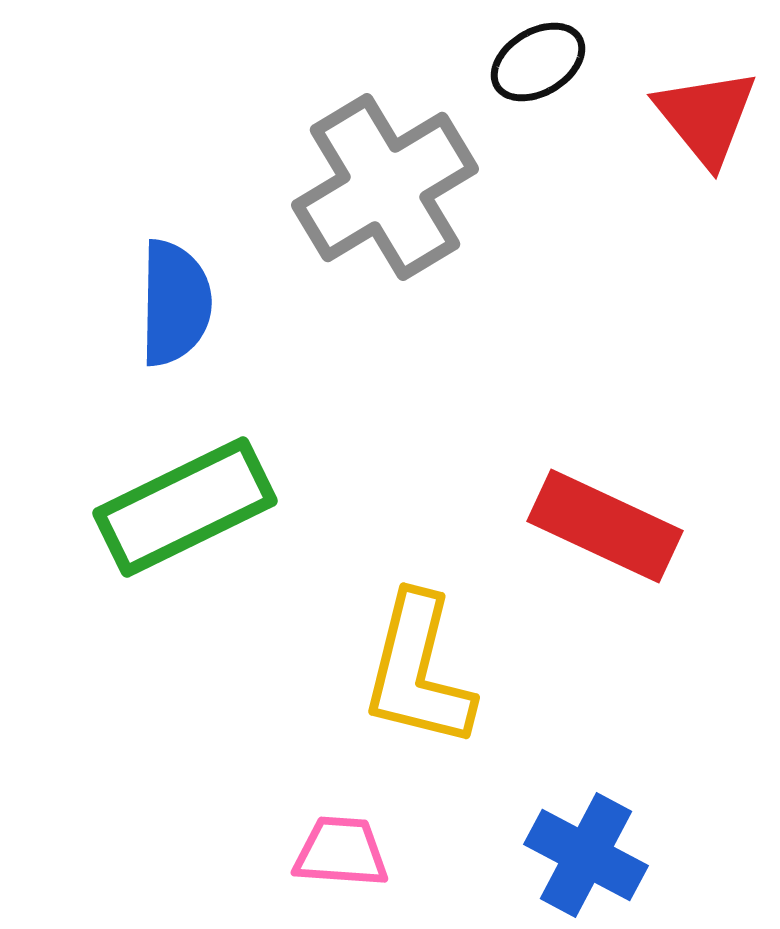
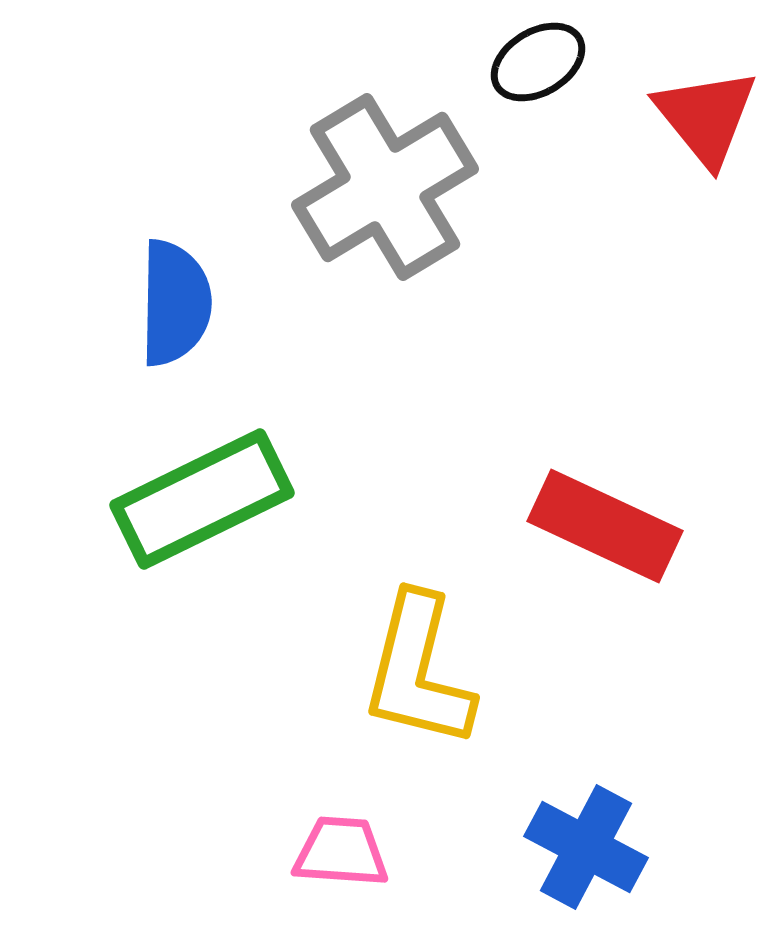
green rectangle: moved 17 px right, 8 px up
blue cross: moved 8 px up
